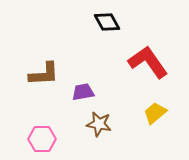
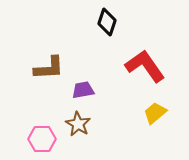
black diamond: rotated 48 degrees clockwise
red L-shape: moved 3 px left, 4 px down
brown L-shape: moved 5 px right, 6 px up
purple trapezoid: moved 2 px up
brown star: moved 21 px left; rotated 20 degrees clockwise
